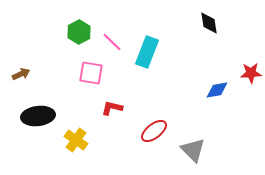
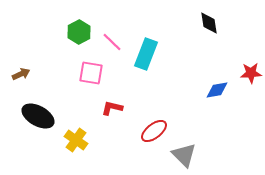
cyan rectangle: moved 1 px left, 2 px down
black ellipse: rotated 36 degrees clockwise
gray triangle: moved 9 px left, 5 px down
